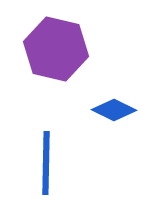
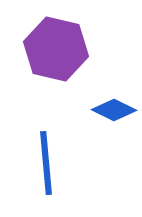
blue line: rotated 6 degrees counterclockwise
